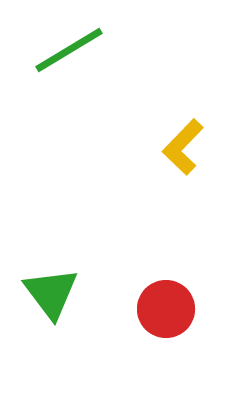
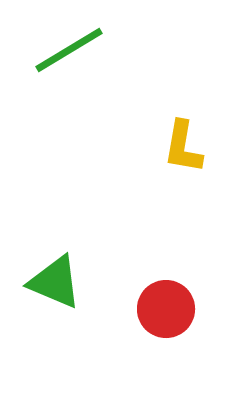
yellow L-shape: rotated 34 degrees counterclockwise
green triangle: moved 4 px right, 11 px up; rotated 30 degrees counterclockwise
